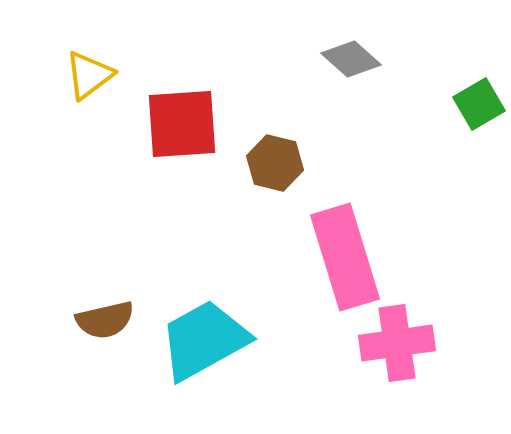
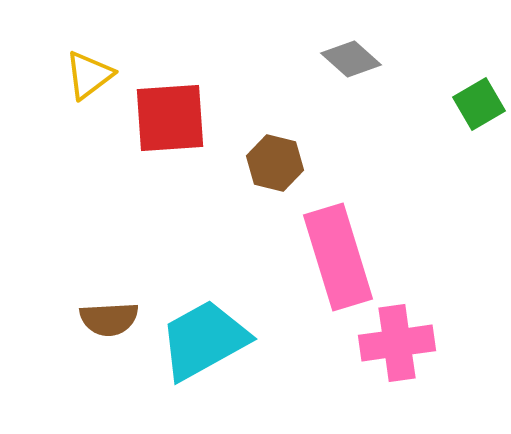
red square: moved 12 px left, 6 px up
pink rectangle: moved 7 px left
brown semicircle: moved 4 px right, 1 px up; rotated 10 degrees clockwise
